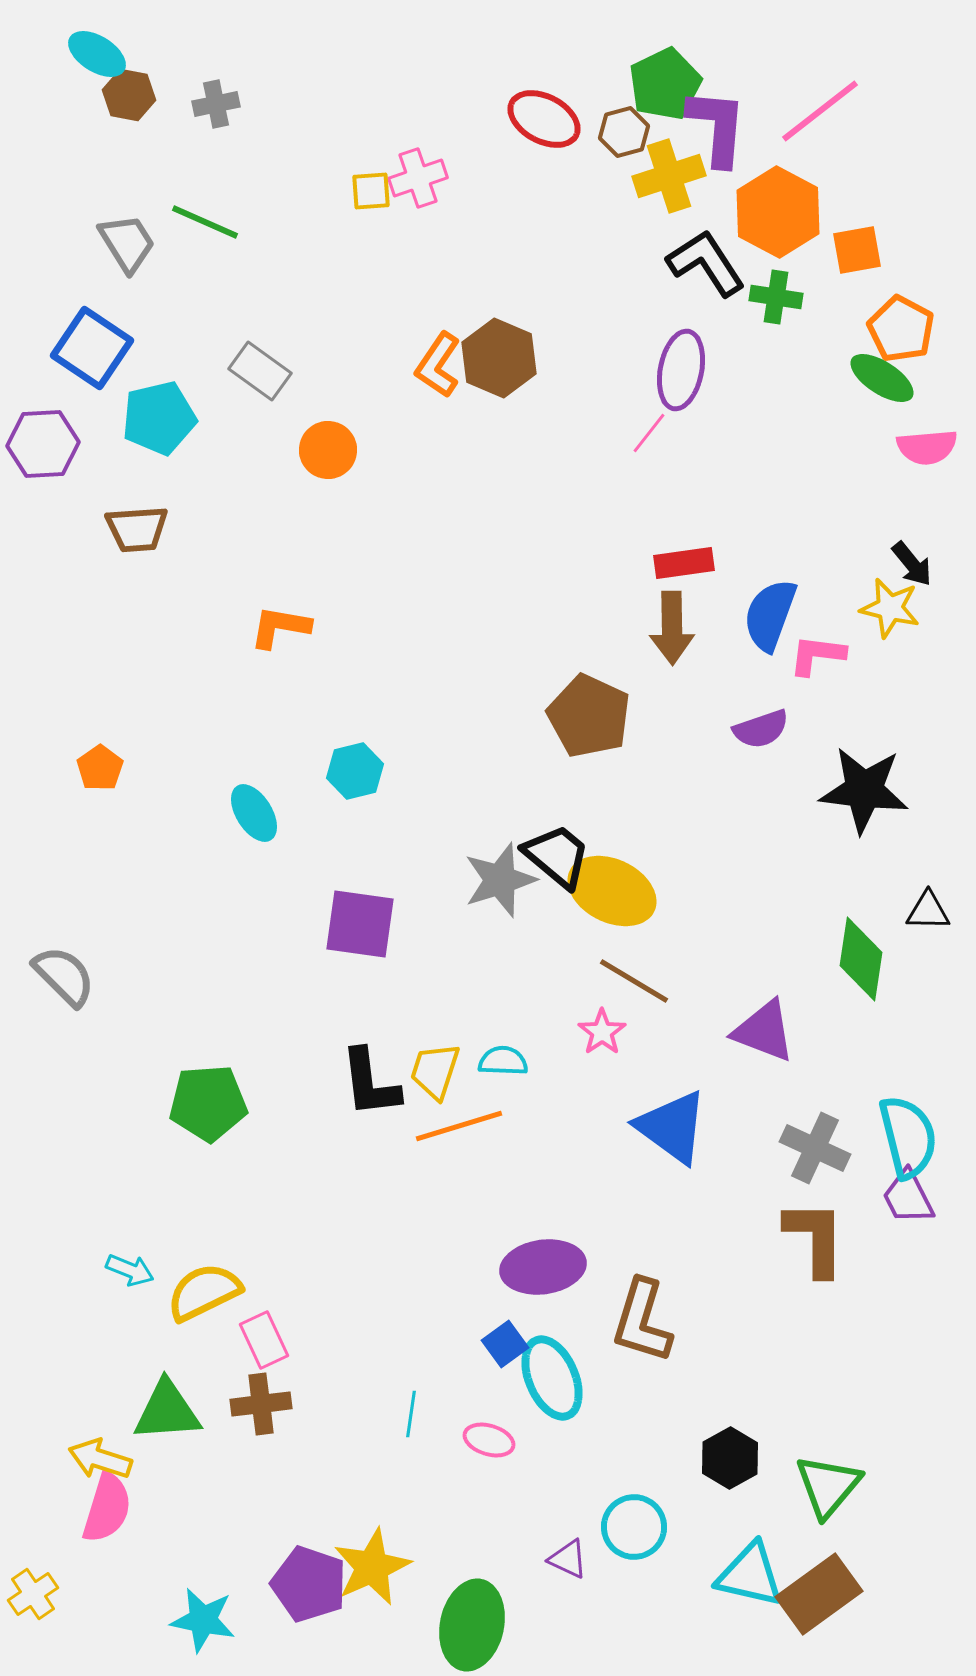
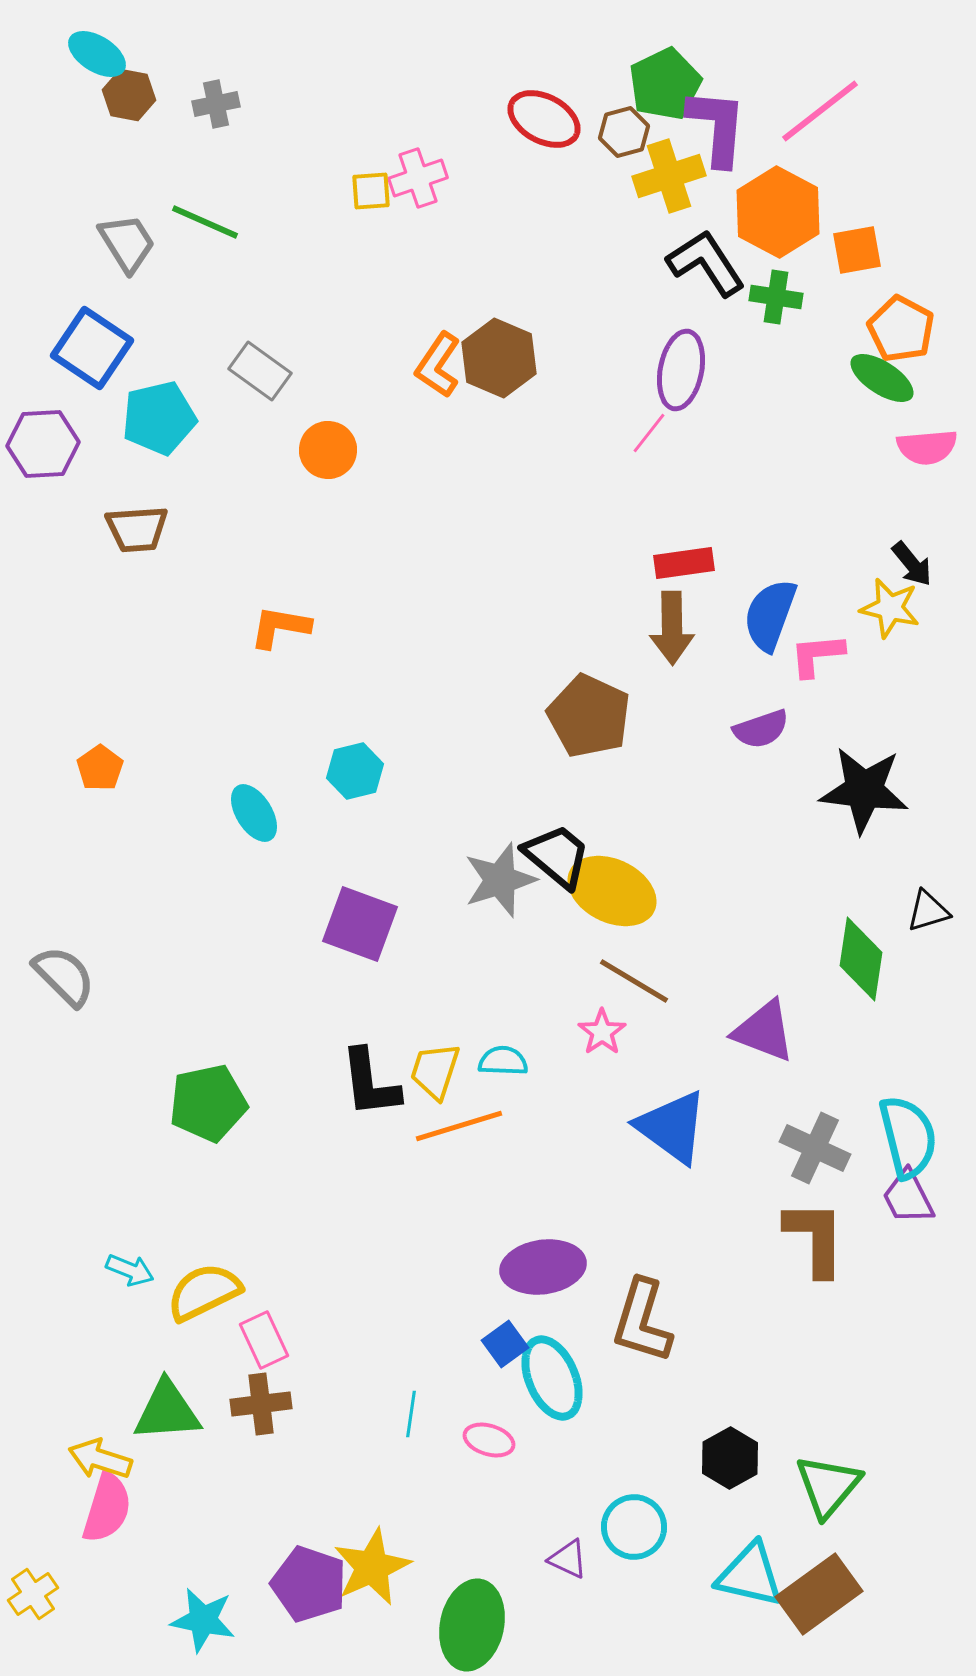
pink L-shape at (817, 655): rotated 12 degrees counterclockwise
black triangle at (928, 911): rotated 18 degrees counterclockwise
purple square at (360, 924): rotated 12 degrees clockwise
green pentagon at (208, 1103): rotated 8 degrees counterclockwise
